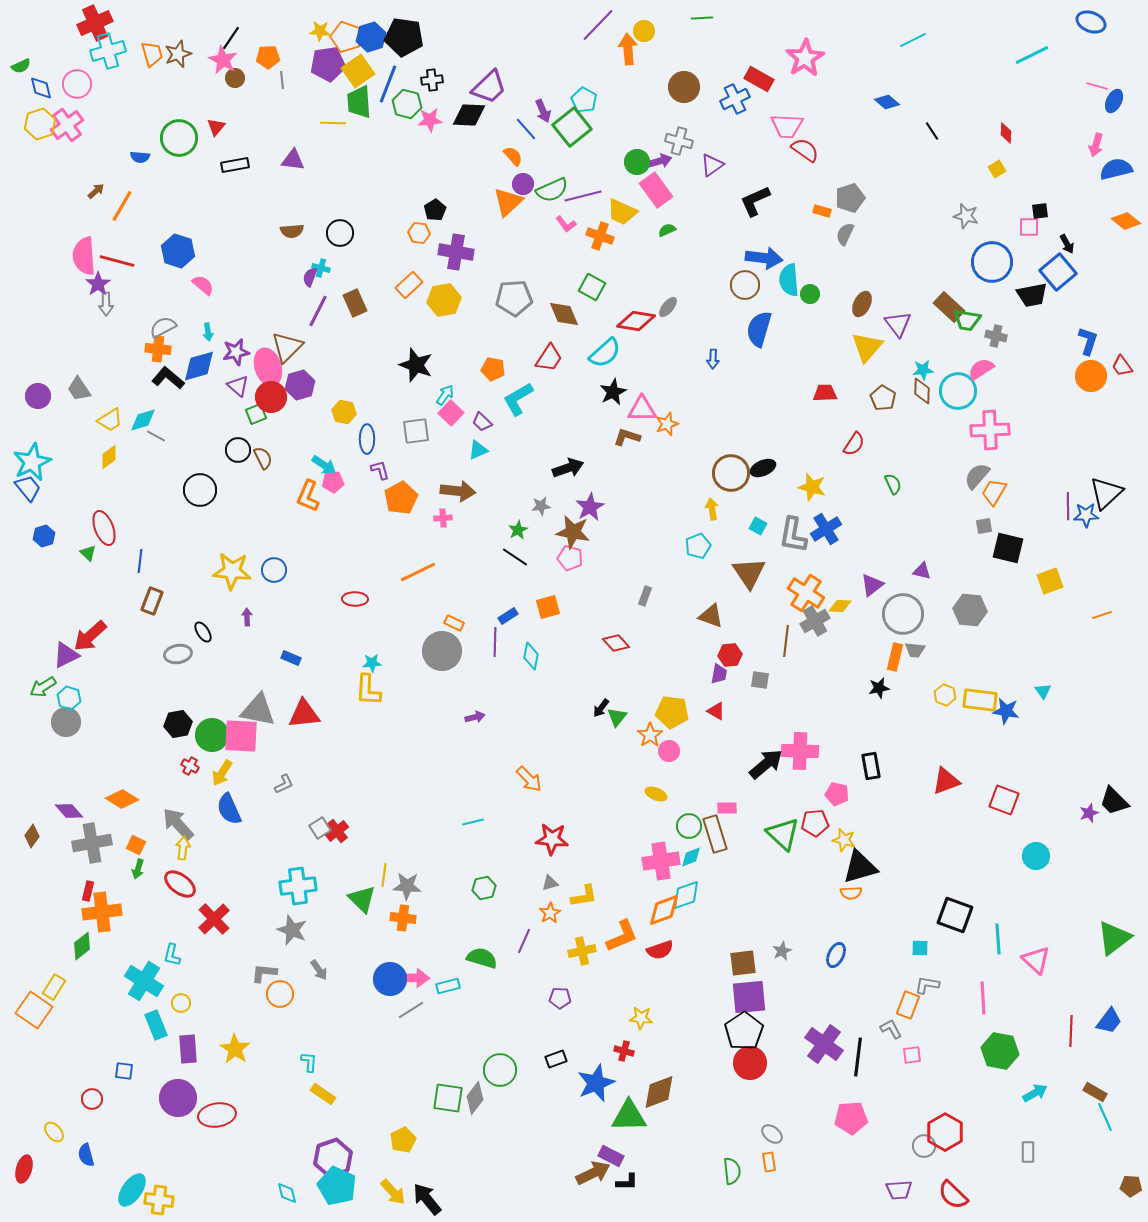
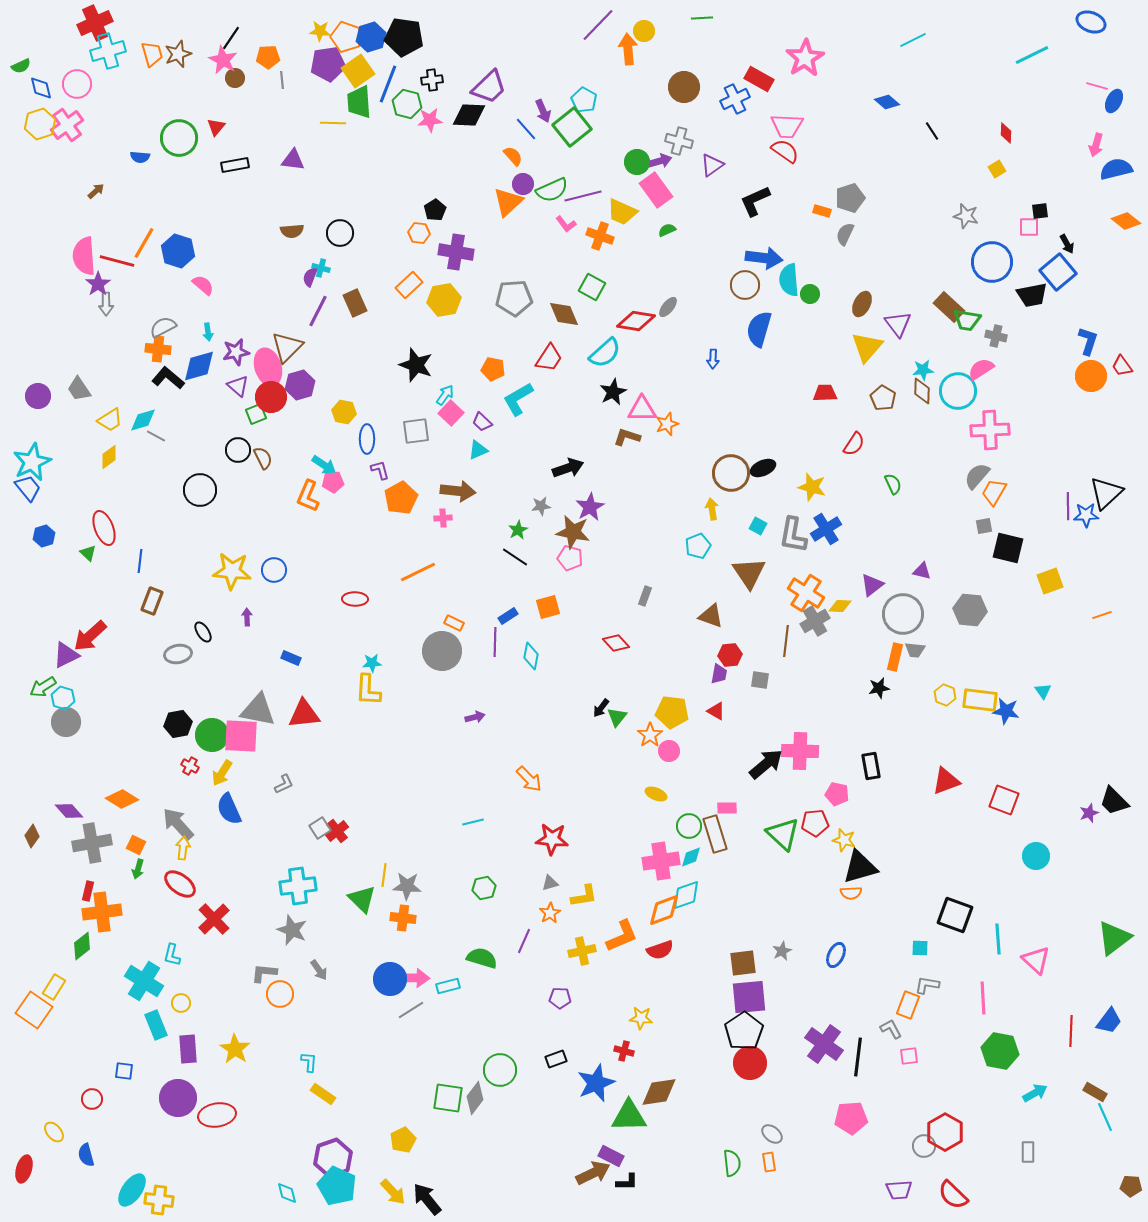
red semicircle at (805, 150): moved 20 px left, 1 px down
orange line at (122, 206): moved 22 px right, 37 px down
cyan hexagon at (69, 698): moved 6 px left
pink square at (912, 1055): moved 3 px left, 1 px down
brown diamond at (659, 1092): rotated 12 degrees clockwise
green semicircle at (732, 1171): moved 8 px up
